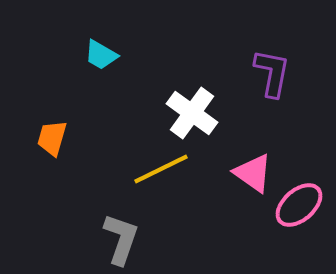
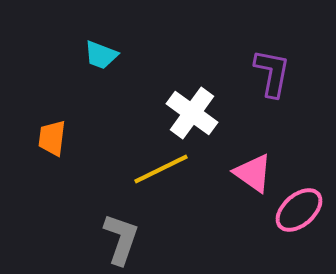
cyan trapezoid: rotated 9 degrees counterclockwise
orange trapezoid: rotated 9 degrees counterclockwise
pink ellipse: moved 5 px down
